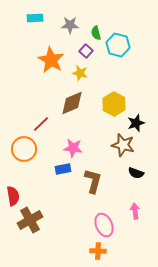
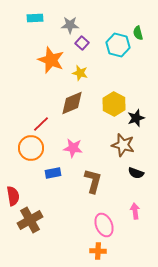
green semicircle: moved 42 px right
purple square: moved 4 px left, 8 px up
orange star: rotated 8 degrees counterclockwise
black star: moved 5 px up
orange circle: moved 7 px right, 1 px up
blue rectangle: moved 10 px left, 4 px down
